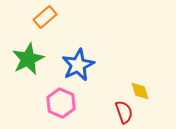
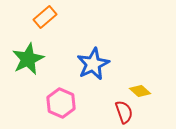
blue star: moved 15 px right, 1 px up
yellow diamond: rotated 30 degrees counterclockwise
